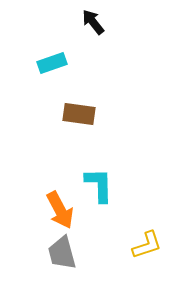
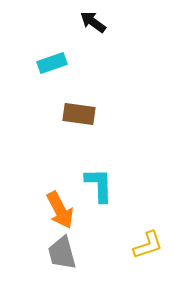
black arrow: rotated 16 degrees counterclockwise
yellow L-shape: moved 1 px right
